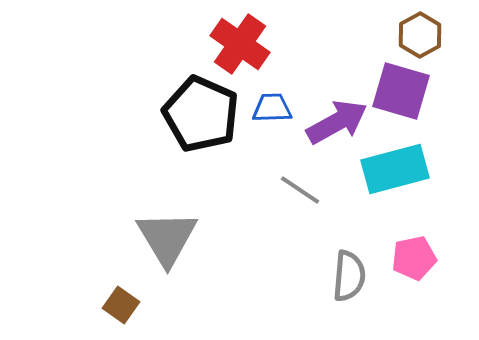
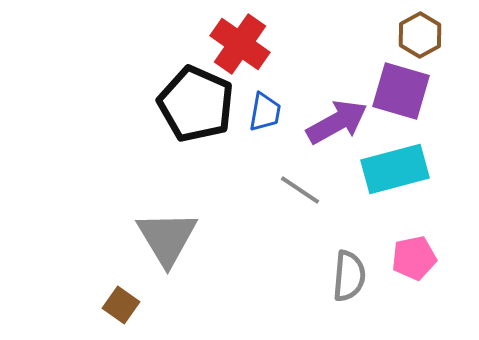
blue trapezoid: moved 7 px left, 4 px down; rotated 102 degrees clockwise
black pentagon: moved 5 px left, 10 px up
